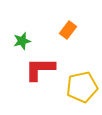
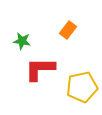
green star: rotated 24 degrees clockwise
